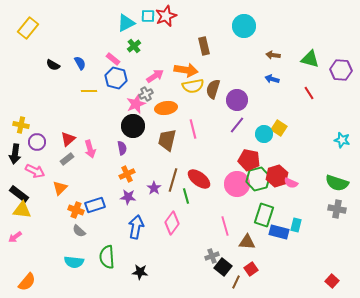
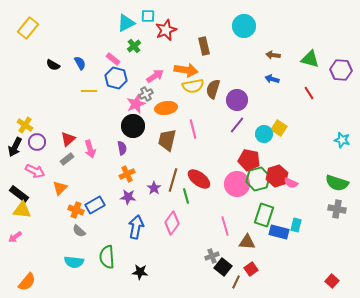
red star at (166, 16): moved 14 px down
yellow cross at (21, 125): moved 4 px right; rotated 21 degrees clockwise
black arrow at (15, 154): moved 7 px up; rotated 18 degrees clockwise
blue rectangle at (95, 205): rotated 12 degrees counterclockwise
